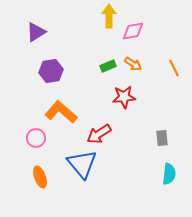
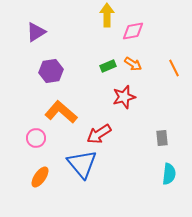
yellow arrow: moved 2 px left, 1 px up
red star: rotated 10 degrees counterclockwise
orange ellipse: rotated 55 degrees clockwise
